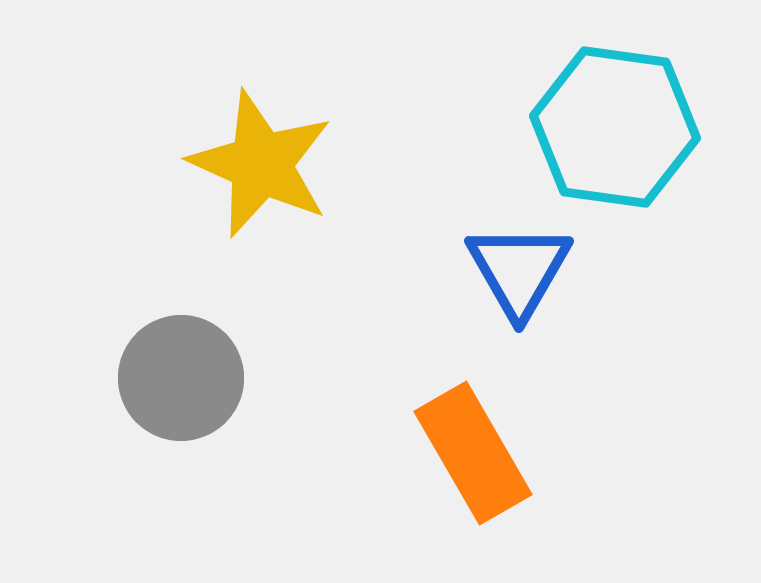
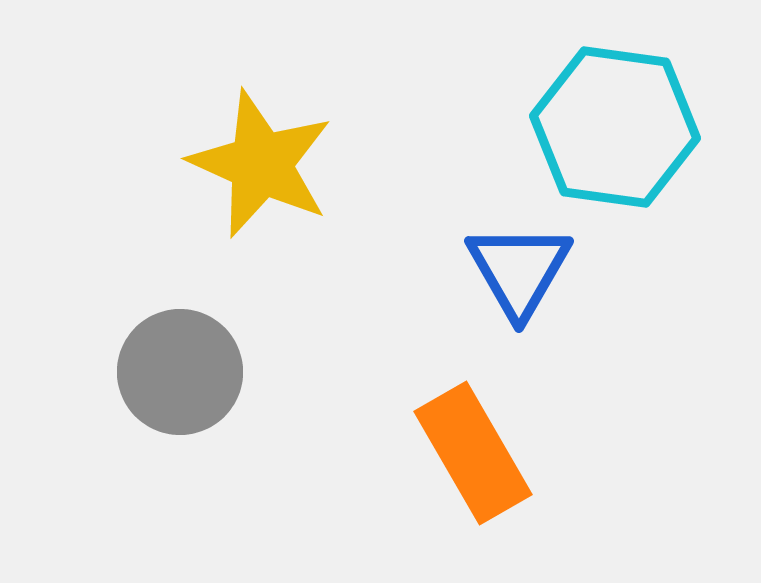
gray circle: moved 1 px left, 6 px up
